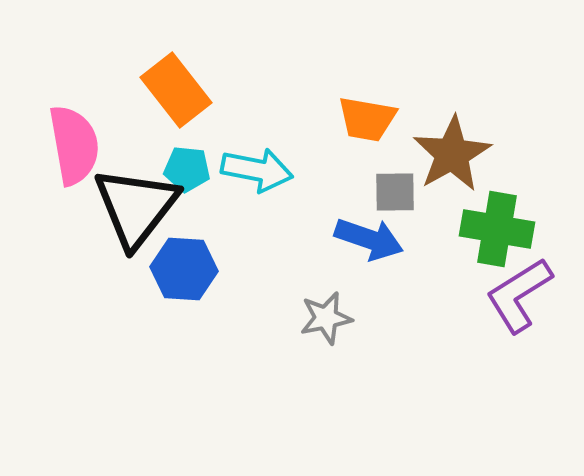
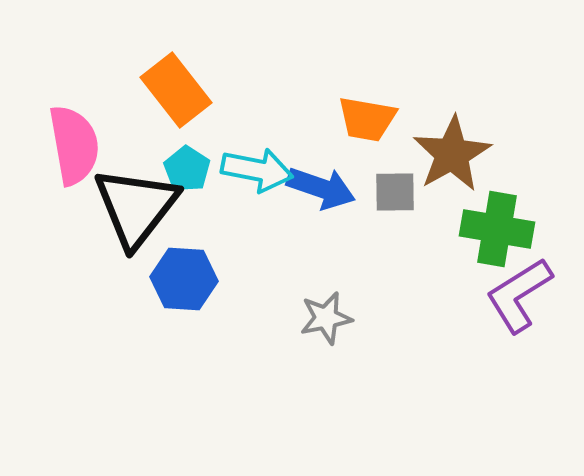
cyan pentagon: rotated 27 degrees clockwise
blue arrow: moved 48 px left, 51 px up
blue hexagon: moved 10 px down
